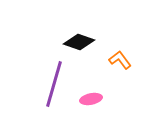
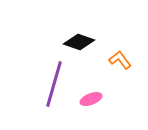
pink ellipse: rotated 10 degrees counterclockwise
